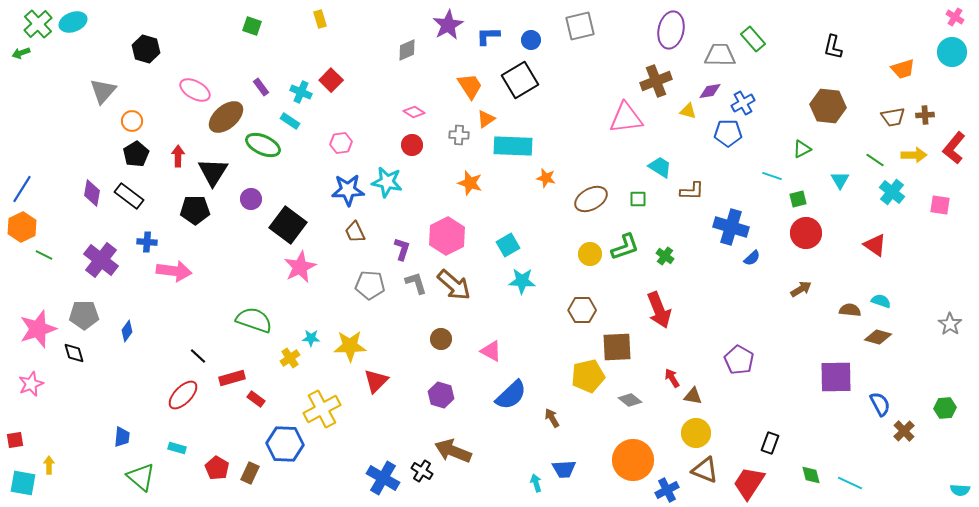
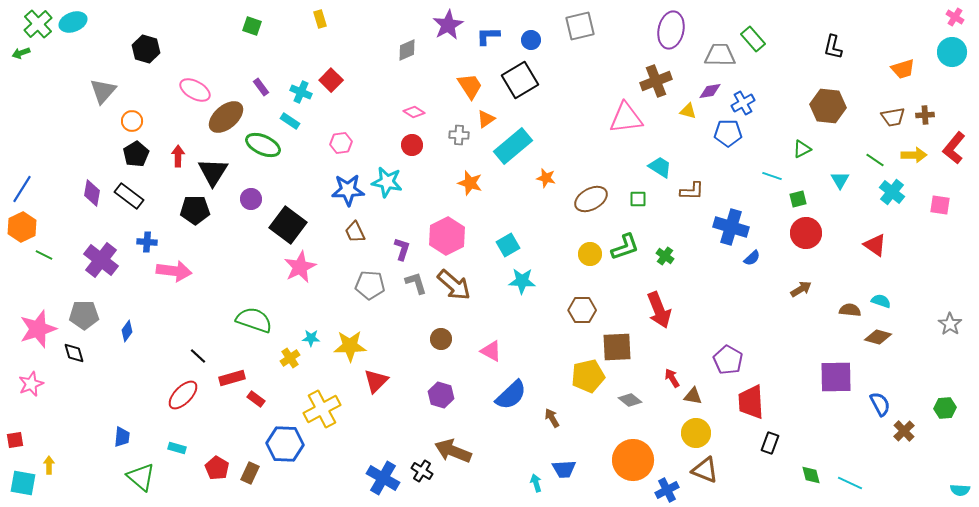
cyan rectangle at (513, 146): rotated 42 degrees counterclockwise
purple pentagon at (739, 360): moved 11 px left
red trapezoid at (749, 483): moved 2 px right, 81 px up; rotated 36 degrees counterclockwise
